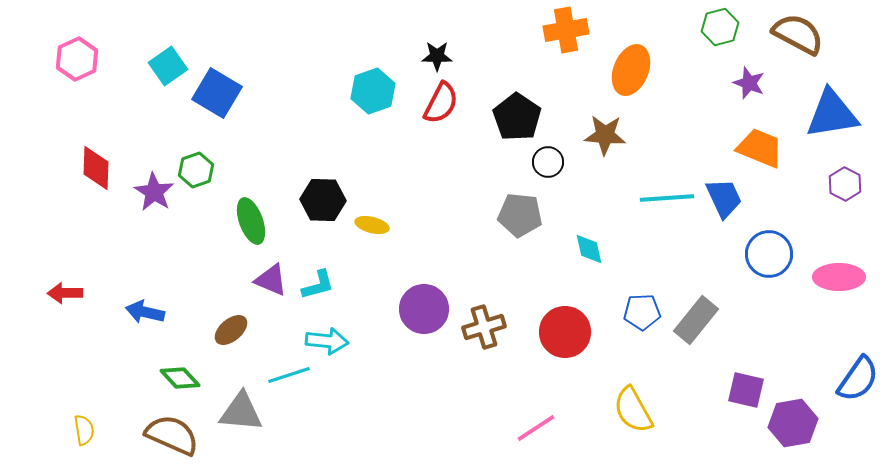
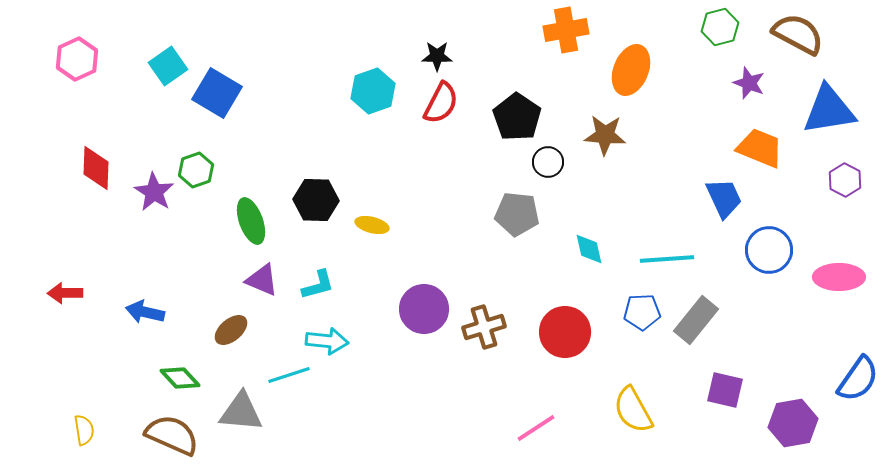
blue triangle at (832, 114): moved 3 px left, 4 px up
purple hexagon at (845, 184): moved 4 px up
cyan line at (667, 198): moved 61 px down
black hexagon at (323, 200): moved 7 px left
gray pentagon at (520, 215): moved 3 px left, 1 px up
blue circle at (769, 254): moved 4 px up
purple triangle at (271, 280): moved 9 px left
purple square at (746, 390): moved 21 px left
